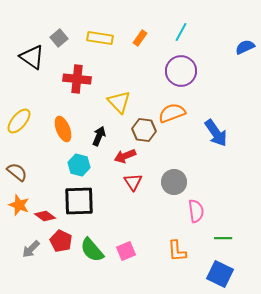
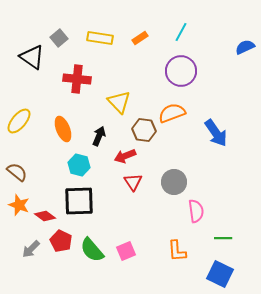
orange rectangle: rotated 21 degrees clockwise
